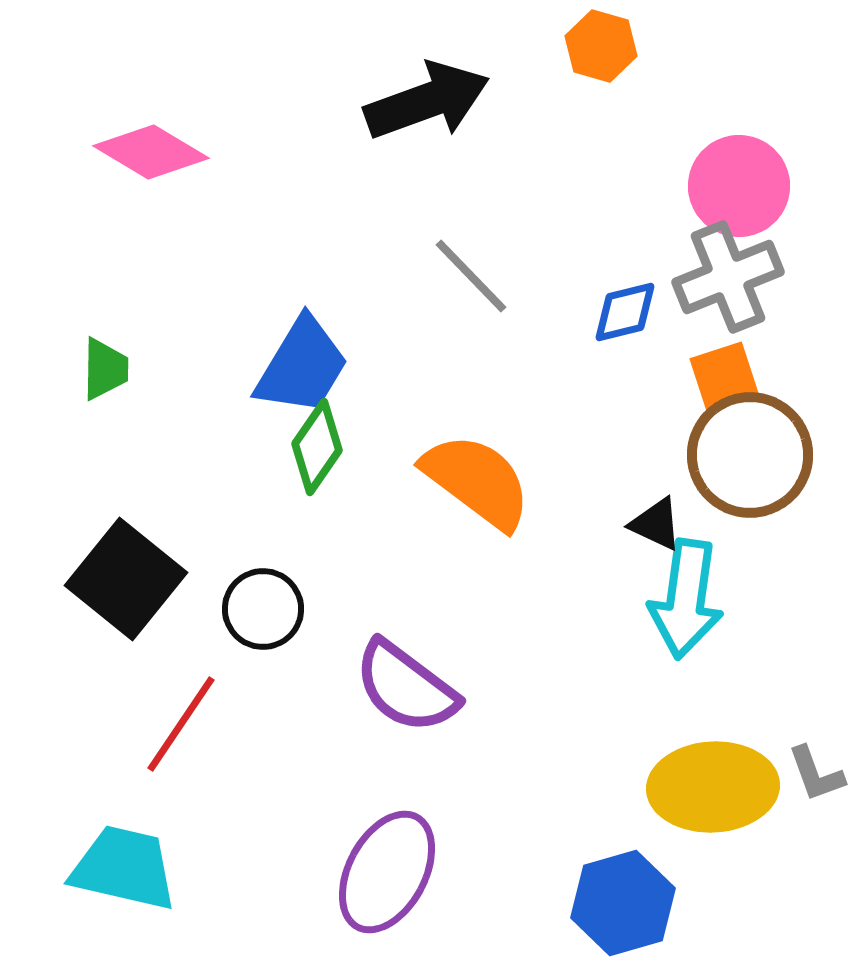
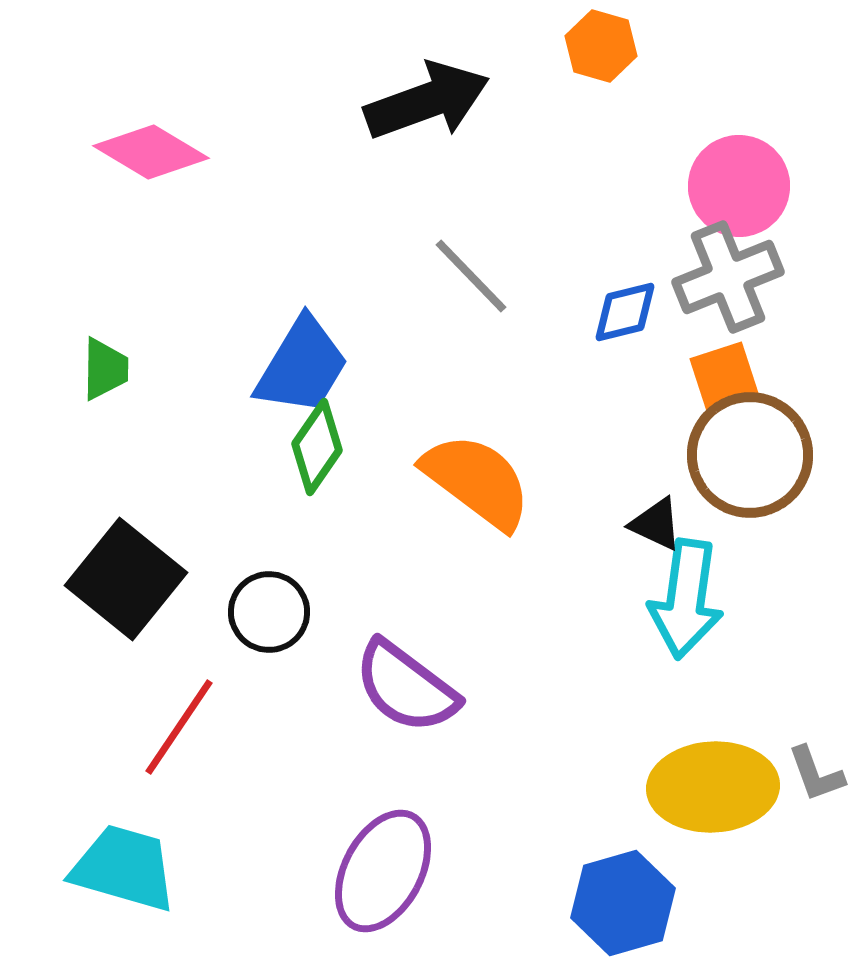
black circle: moved 6 px right, 3 px down
red line: moved 2 px left, 3 px down
cyan trapezoid: rotated 3 degrees clockwise
purple ellipse: moved 4 px left, 1 px up
